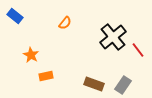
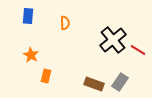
blue rectangle: moved 13 px right; rotated 56 degrees clockwise
orange semicircle: rotated 40 degrees counterclockwise
black cross: moved 3 px down
red line: rotated 21 degrees counterclockwise
orange rectangle: rotated 64 degrees counterclockwise
gray rectangle: moved 3 px left, 3 px up
